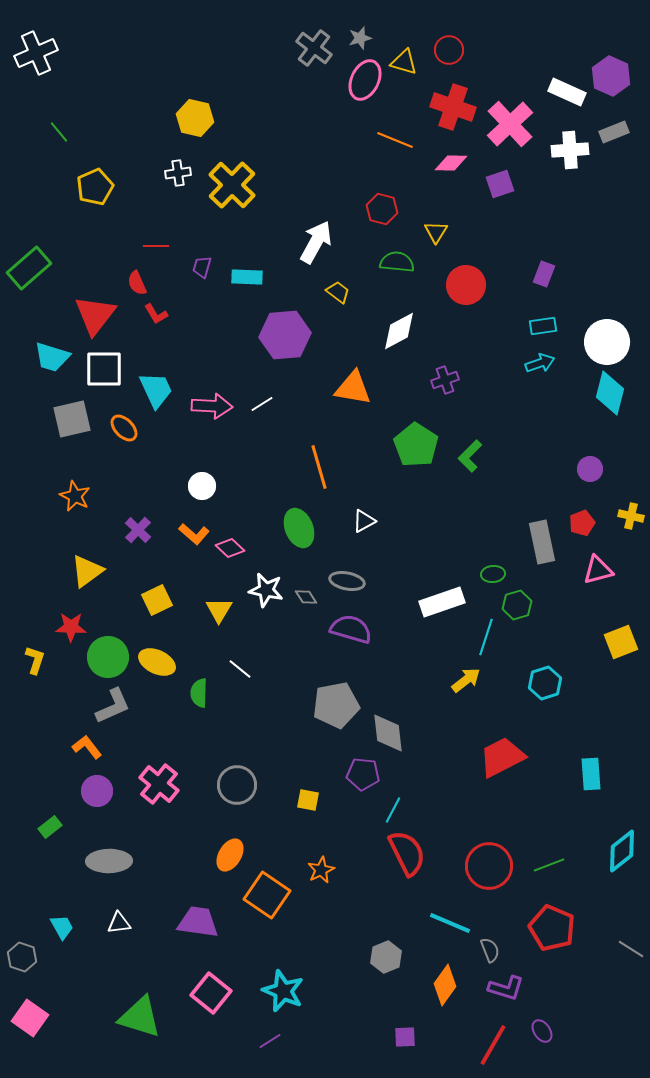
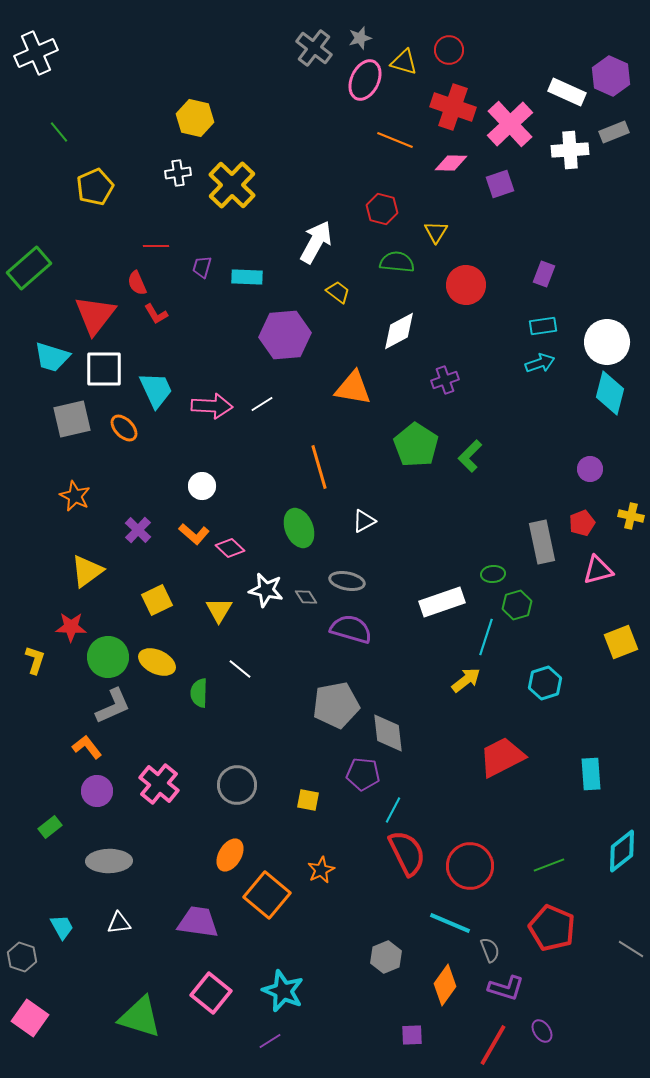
red circle at (489, 866): moved 19 px left
orange square at (267, 895): rotated 6 degrees clockwise
purple square at (405, 1037): moved 7 px right, 2 px up
